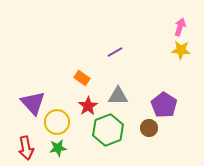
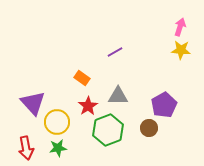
purple pentagon: rotated 10 degrees clockwise
